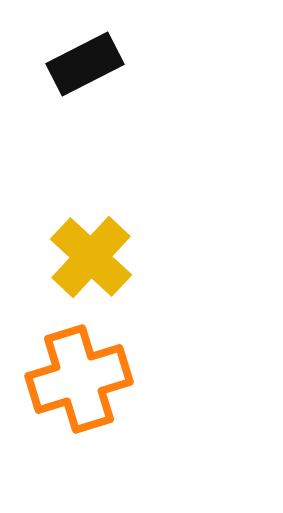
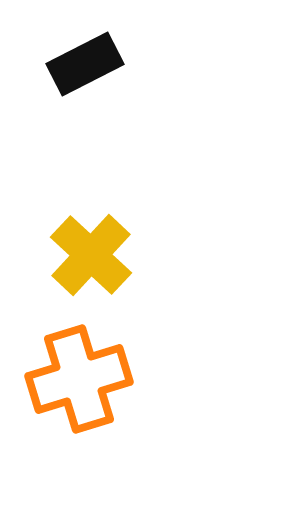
yellow cross: moved 2 px up
